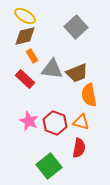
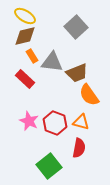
gray triangle: moved 7 px up
orange semicircle: rotated 25 degrees counterclockwise
